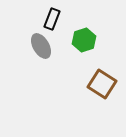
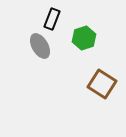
green hexagon: moved 2 px up
gray ellipse: moved 1 px left
